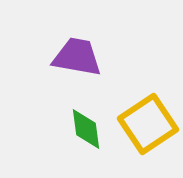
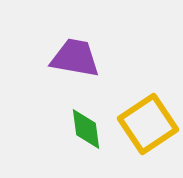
purple trapezoid: moved 2 px left, 1 px down
